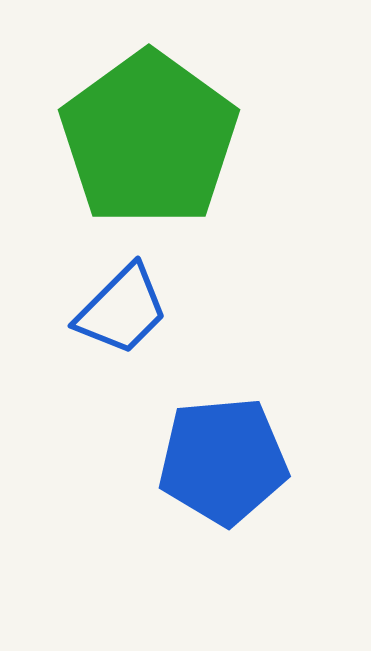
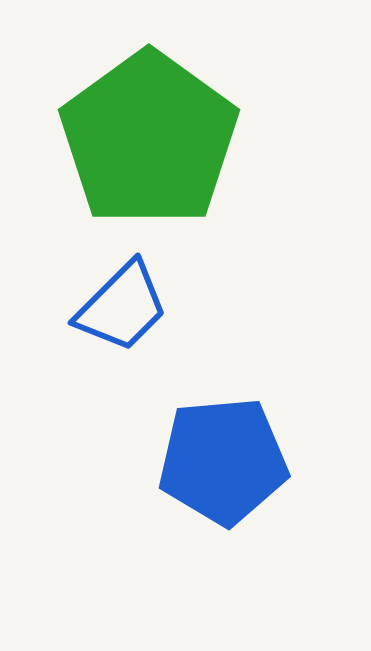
blue trapezoid: moved 3 px up
